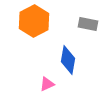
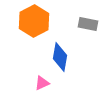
blue diamond: moved 8 px left, 3 px up
pink triangle: moved 5 px left, 1 px up
